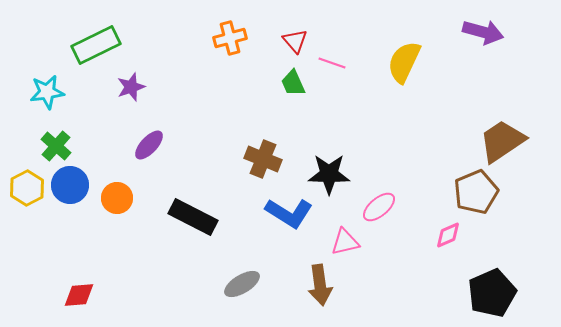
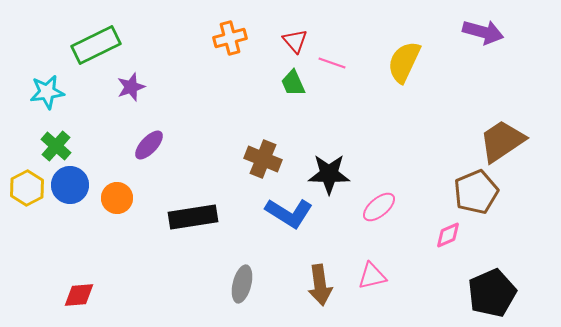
black rectangle: rotated 36 degrees counterclockwise
pink triangle: moved 27 px right, 34 px down
gray ellipse: rotated 45 degrees counterclockwise
